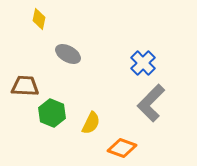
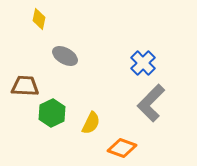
gray ellipse: moved 3 px left, 2 px down
green hexagon: rotated 12 degrees clockwise
